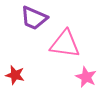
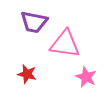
purple trapezoid: moved 4 px down; rotated 12 degrees counterclockwise
red star: moved 12 px right, 1 px up
